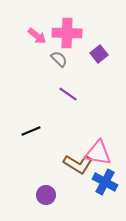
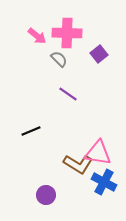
blue cross: moved 1 px left
